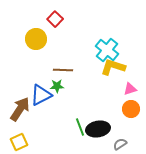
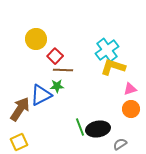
red square: moved 37 px down
cyan cross: rotated 15 degrees clockwise
